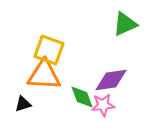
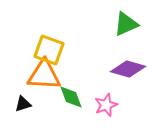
green triangle: moved 1 px right
purple diamond: moved 17 px right, 11 px up; rotated 24 degrees clockwise
green diamond: moved 11 px left
pink star: moved 3 px right; rotated 15 degrees counterclockwise
